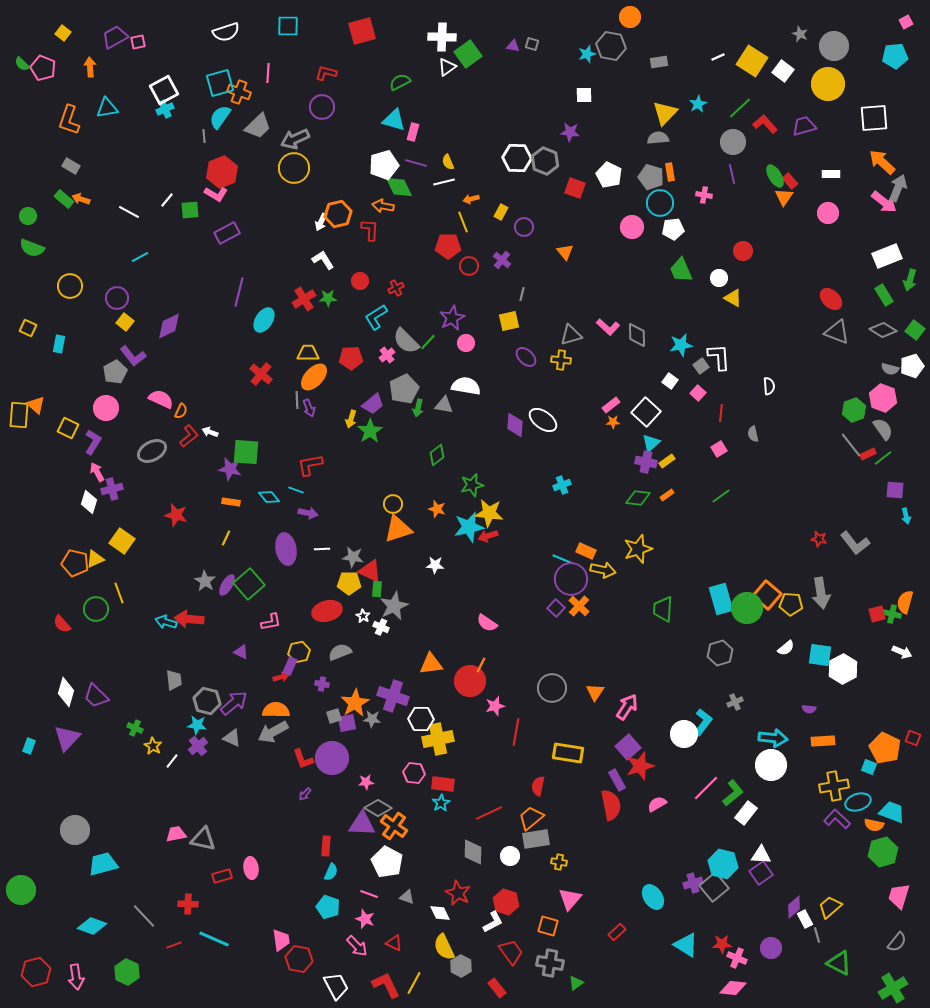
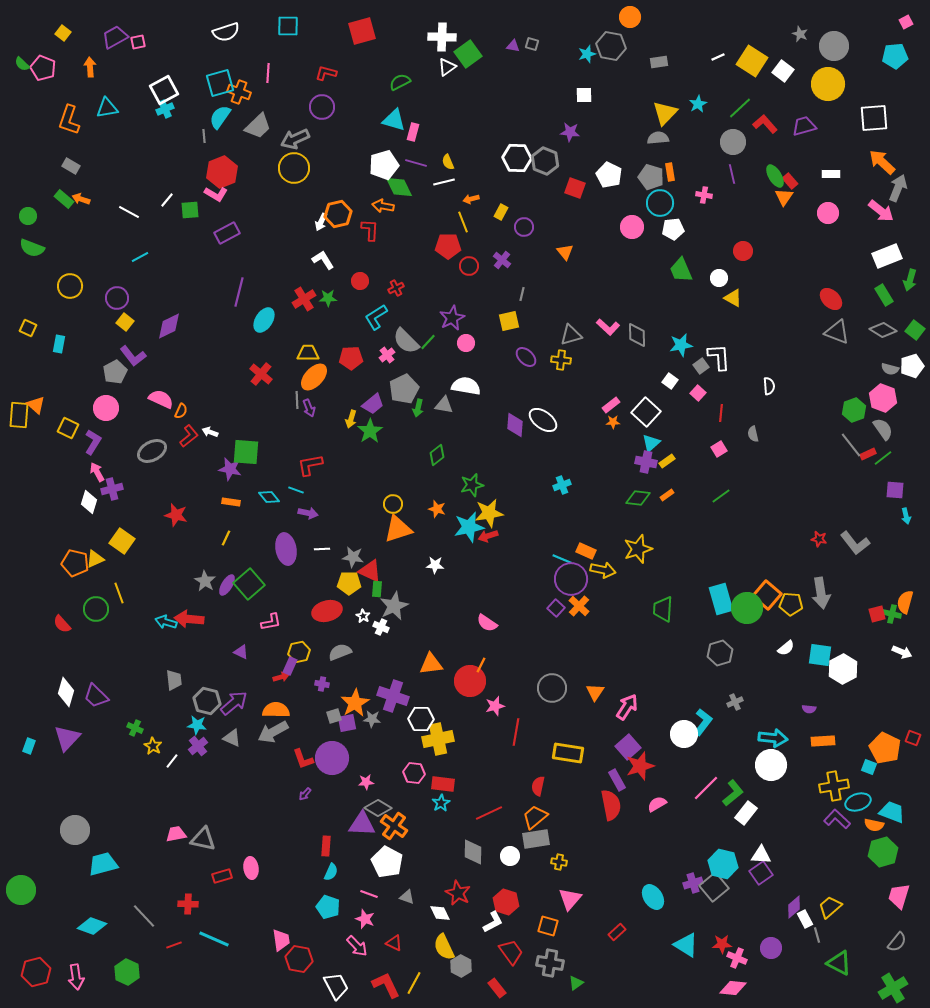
pink arrow at (884, 202): moved 3 px left, 9 px down
yellow star at (489, 513): rotated 16 degrees counterclockwise
orange trapezoid at (531, 818): moved 4 px right, 1 px up
